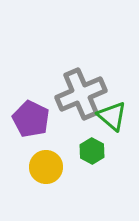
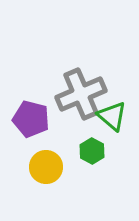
purple pentagon: rotated 12 degrees counterclockwise
